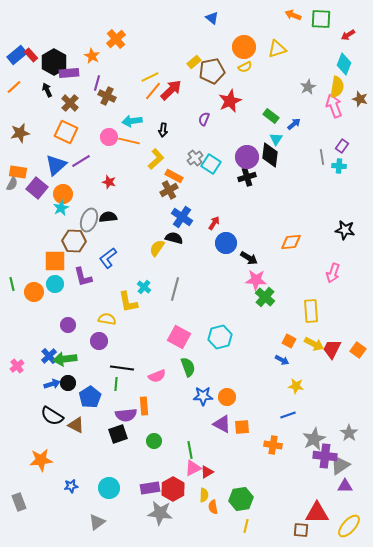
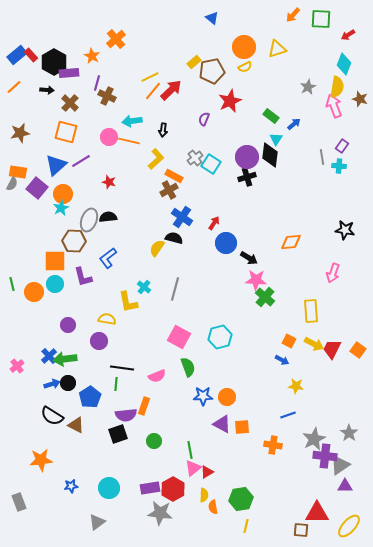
orange arrow at (293, 15): rotated 70 degrees counterclockwise
black arrow at (47, 90): rotated 120 degrees clockwise
orange square at (66, 132): rotated 10 degrees counterclockwise
orange rectangle at (144, 406): rotated 24 degrees clockwise
pink triangle at (193, 468): rotated 12 degrees counterclockwise
